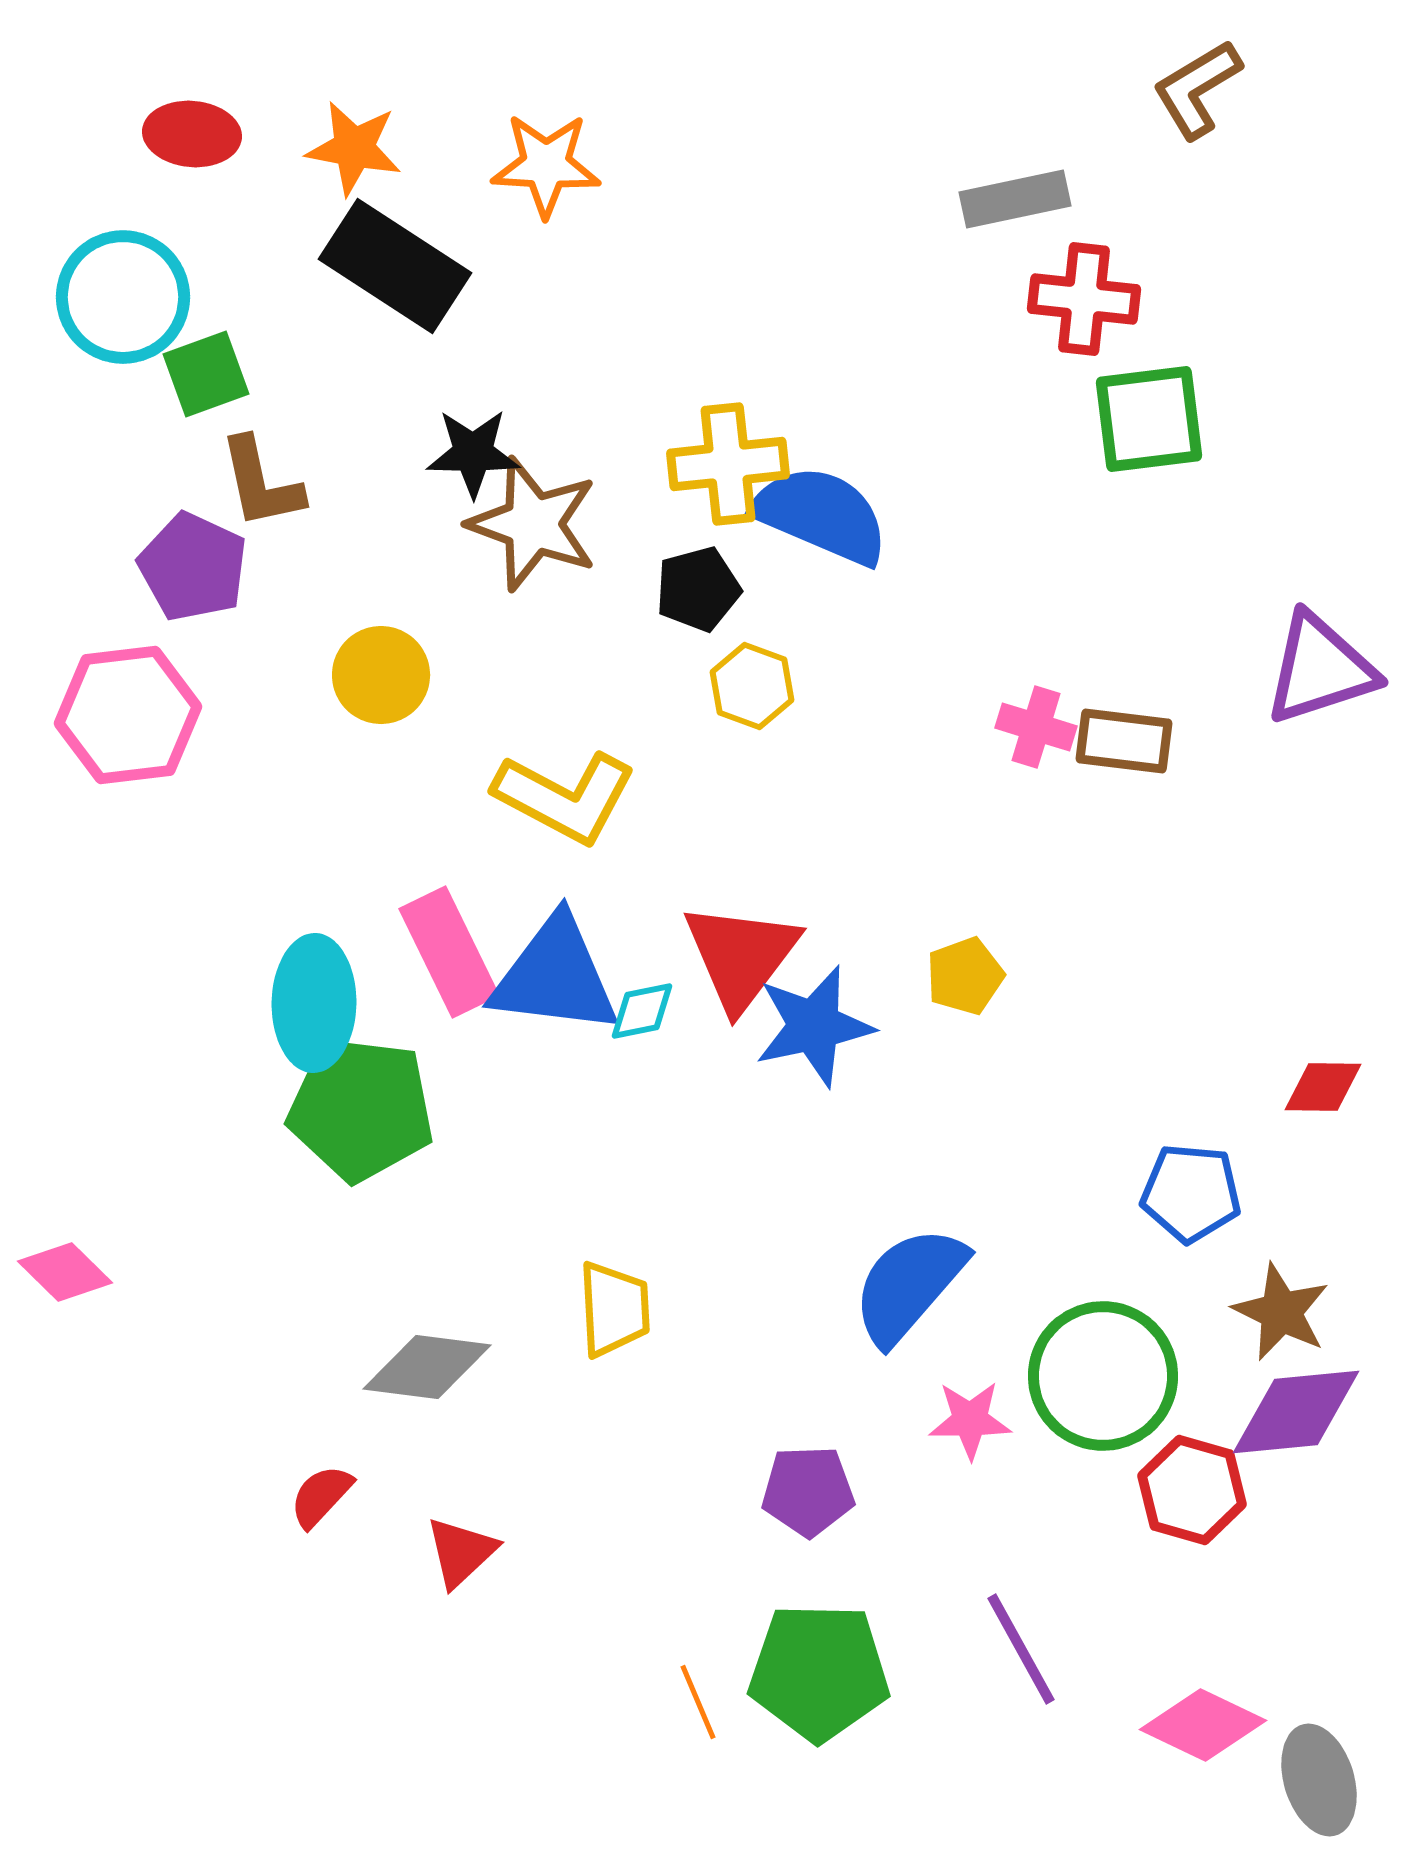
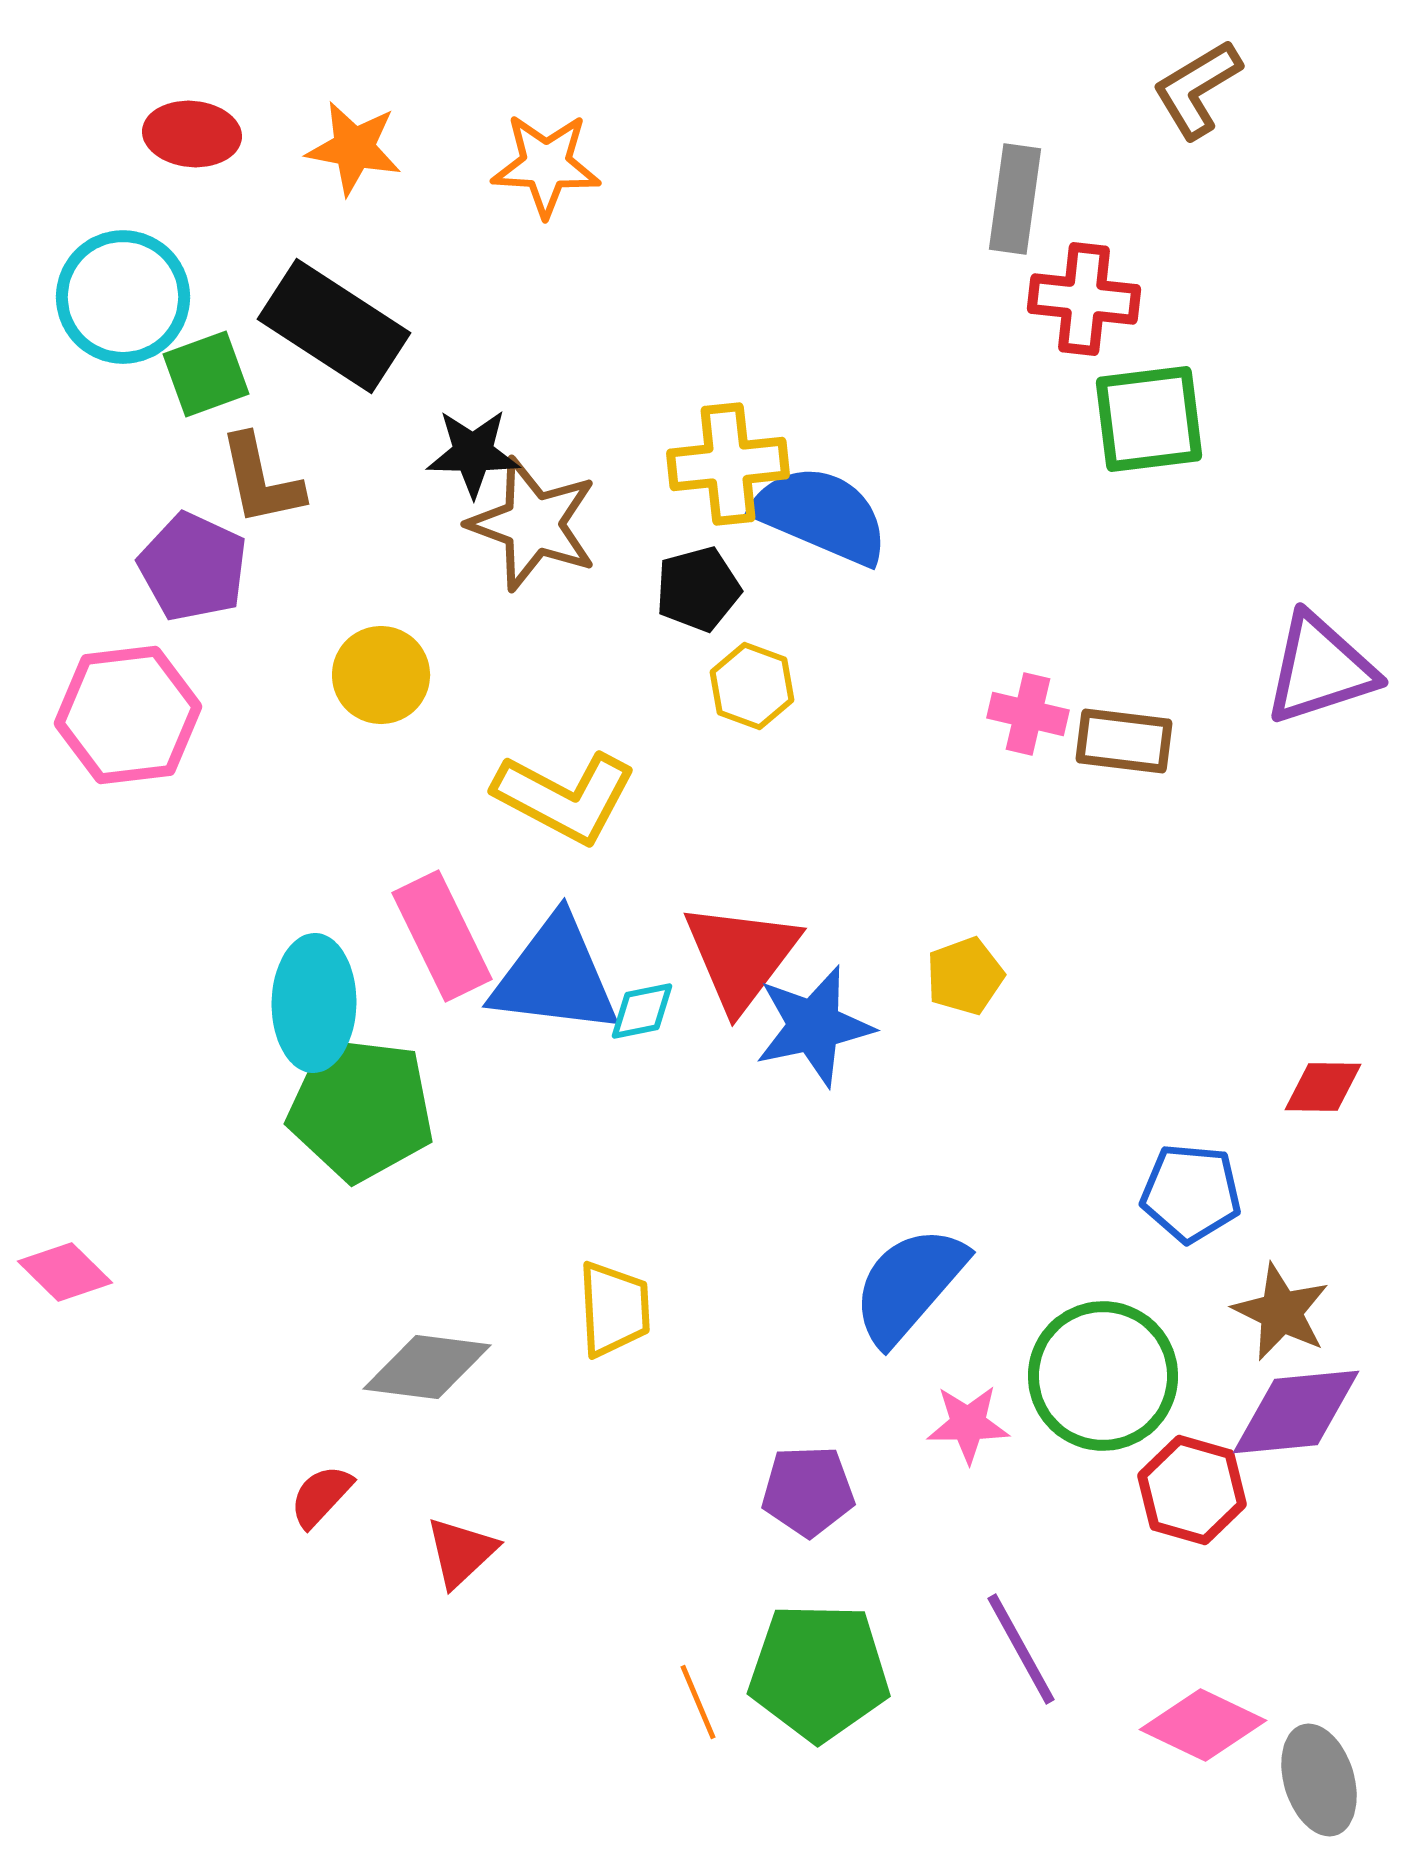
gray rectangle at (1015, 199): rotated 70 degrees counterclockwise
black rectangle at (395, 266): moved 61 px left, 60 px down
brown L-shape at (261, 483): moved 3 px up
pink cross at (1036, 727): moved 8 px left, 13 px up; rotated 4 degrees counterclockwise
pink rectangle at (449, 952): moved 7 px left, 16 px up
pink star at (970, 1420): moved 2 px left, 4 px down
